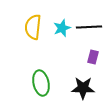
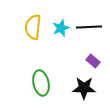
cyan star: moved 1 px left
purple rectangle: moved 4 px down; rotated 64 degrees counterclockwise
black star: moved 1 px right
